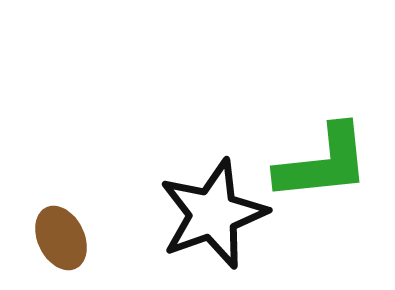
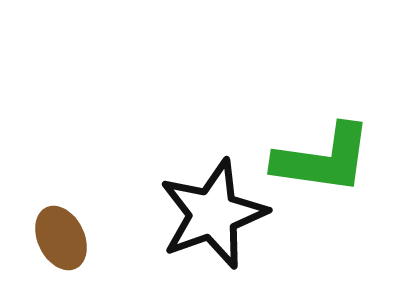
green L-shape: moved 4 px up; rotated 14 degrees clockwise
